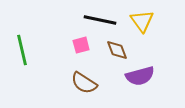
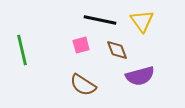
brown semicircle: moved 1 px left, 2 px down
